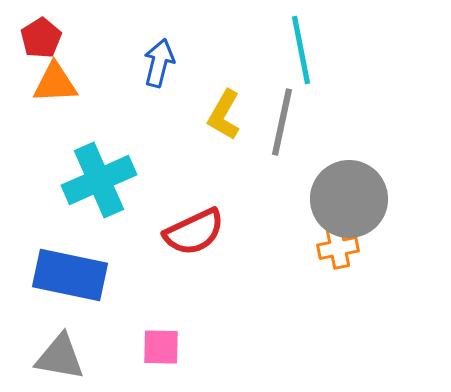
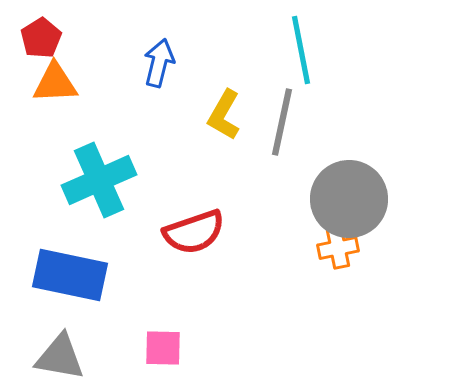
red semicircle: rotated 6 degrees clockwise
pink square: moved 2 px right, 1 px down
